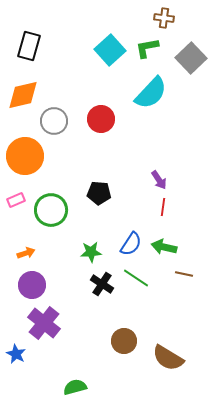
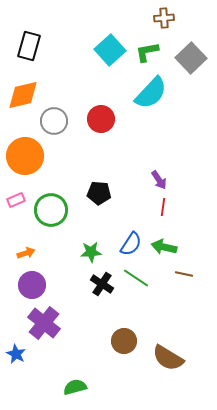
brown cross: rotated 12 degrees counterclockwise
green L-shape: moved 4 px down
